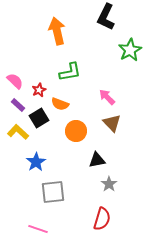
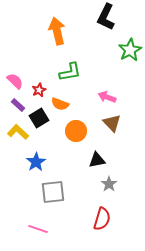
pink arrow: rotated 24 degrees counterclockwise
